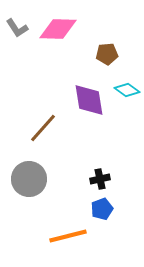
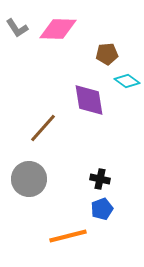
cyan diamond: moved 9 px up
black cross: rotated 24 degrees clockwise
